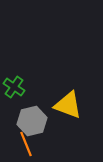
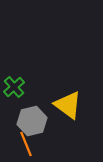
green cross: rotated 15 degrees clockwise
yellow triangle: rotated 16 degrees clockwise
